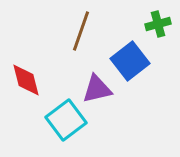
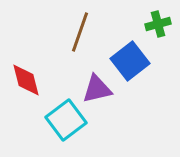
brown line: moved 1 px left, 1 px down
